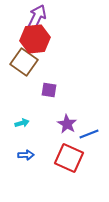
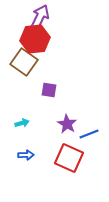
purple arrow: moved 3 px right
